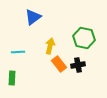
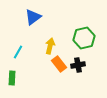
green hexagon: rotated 25 degrees counterclockwise
cyan line: rotated 56 degrees counterclockwise
